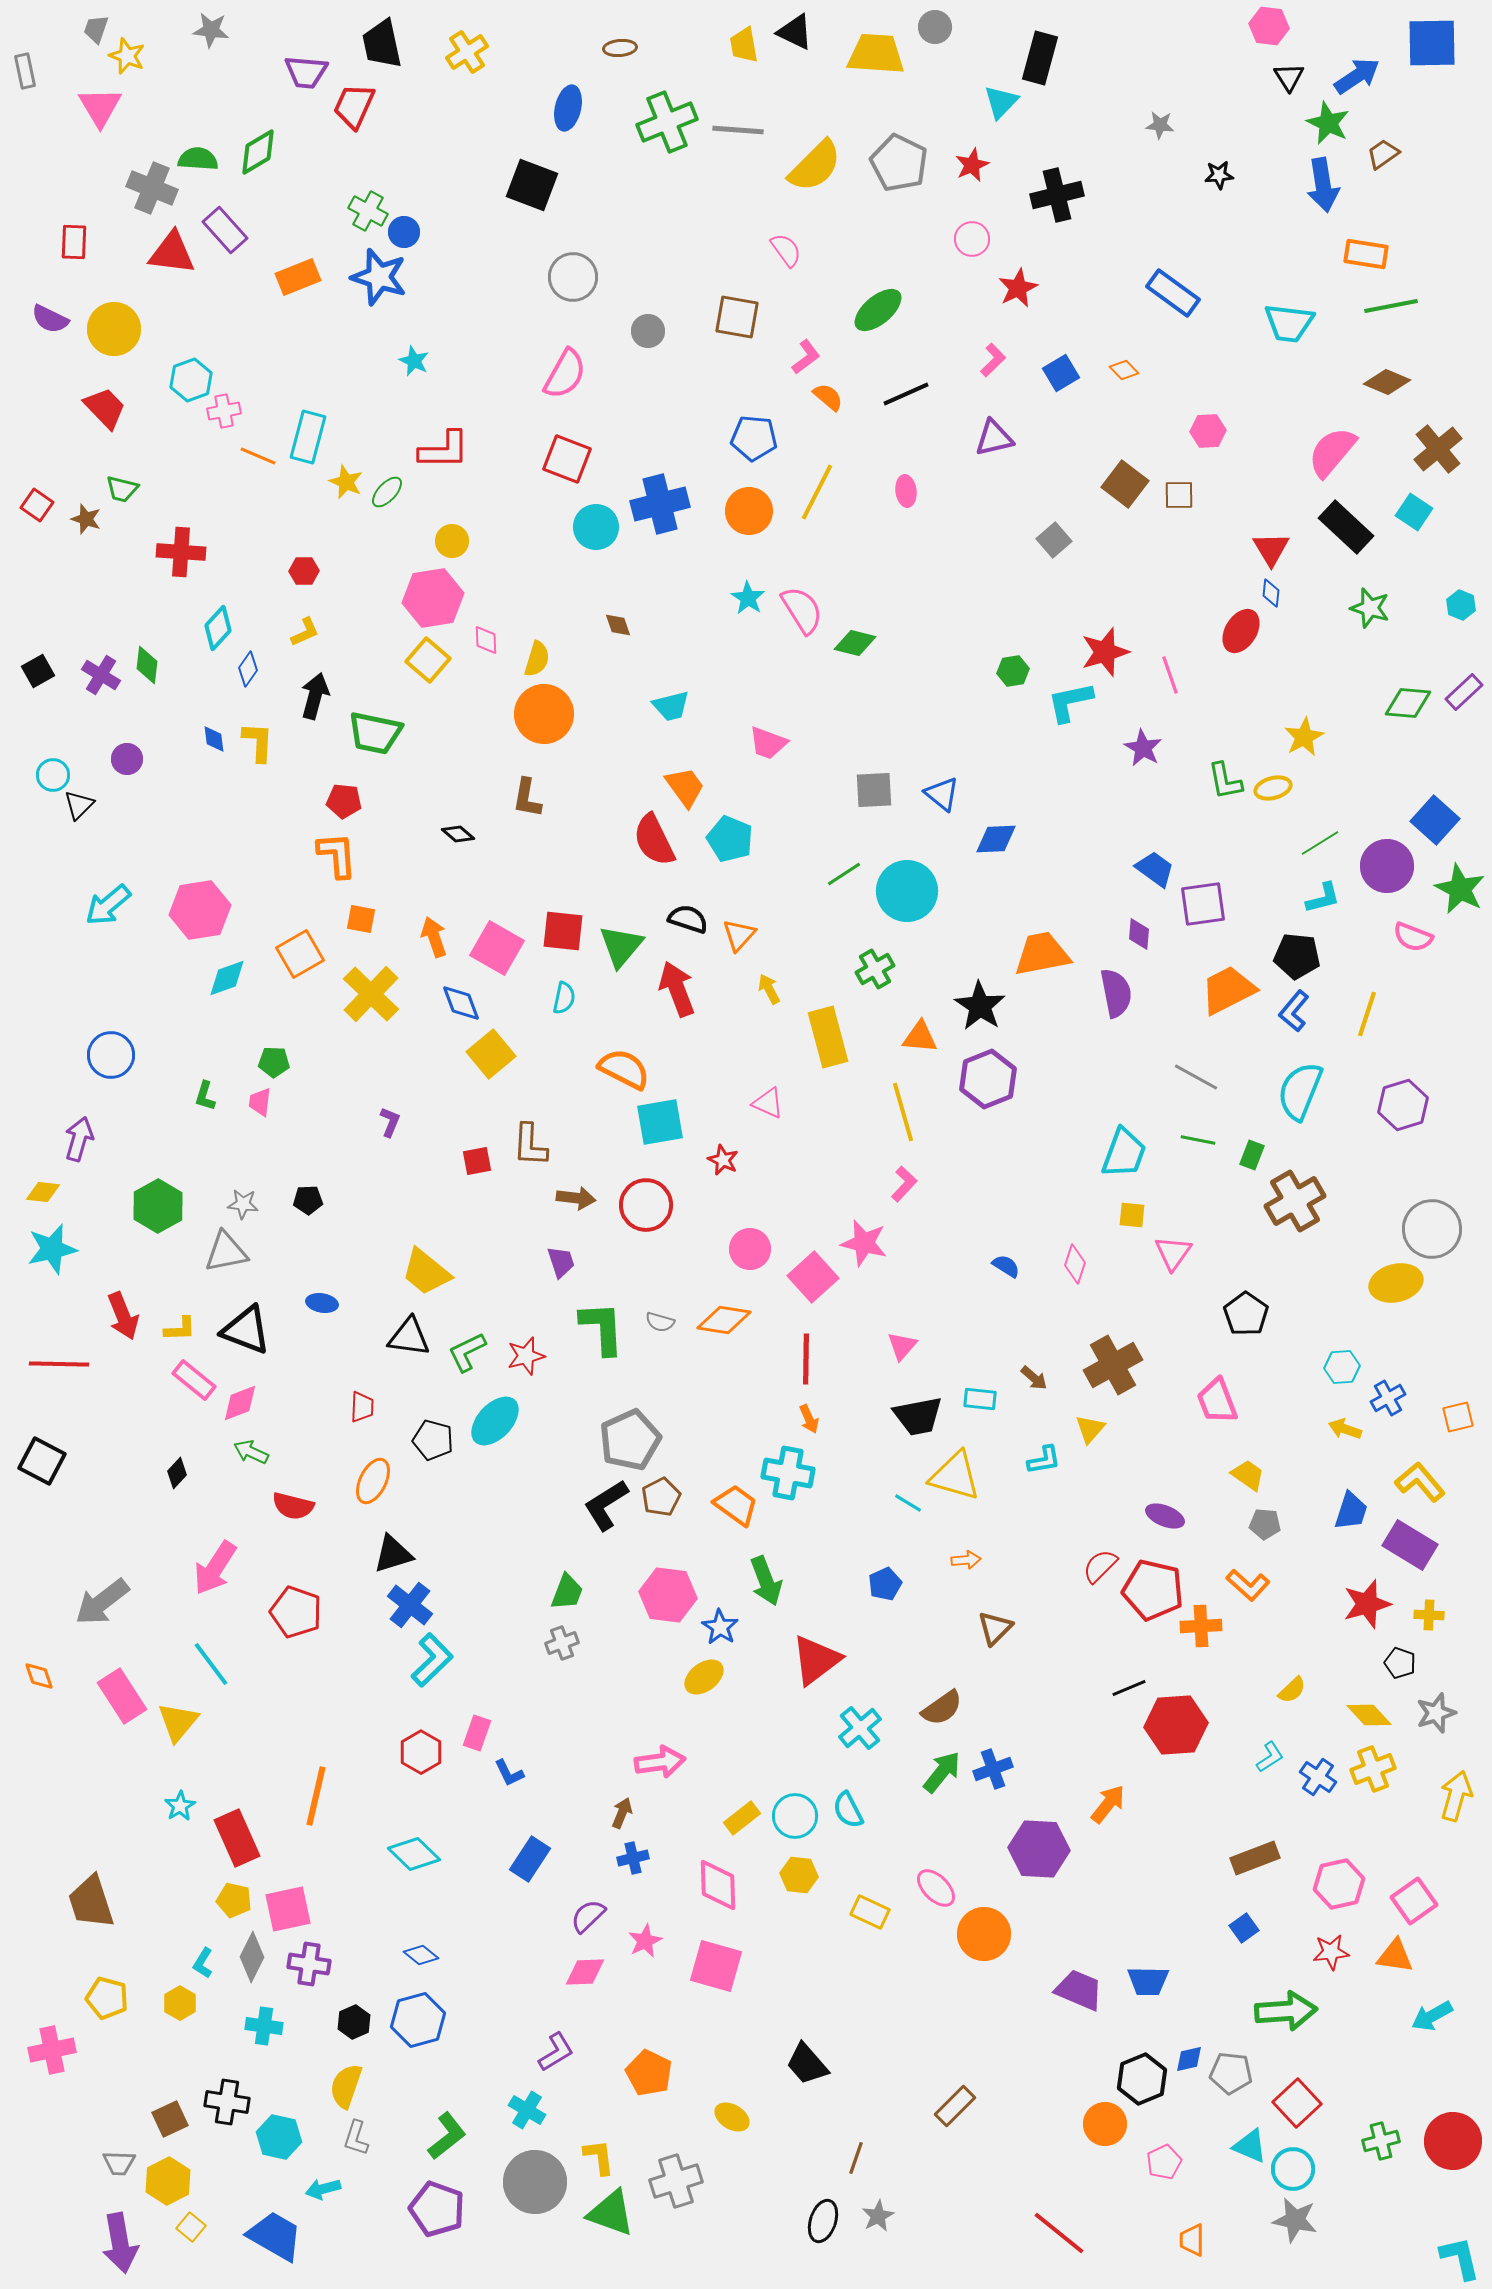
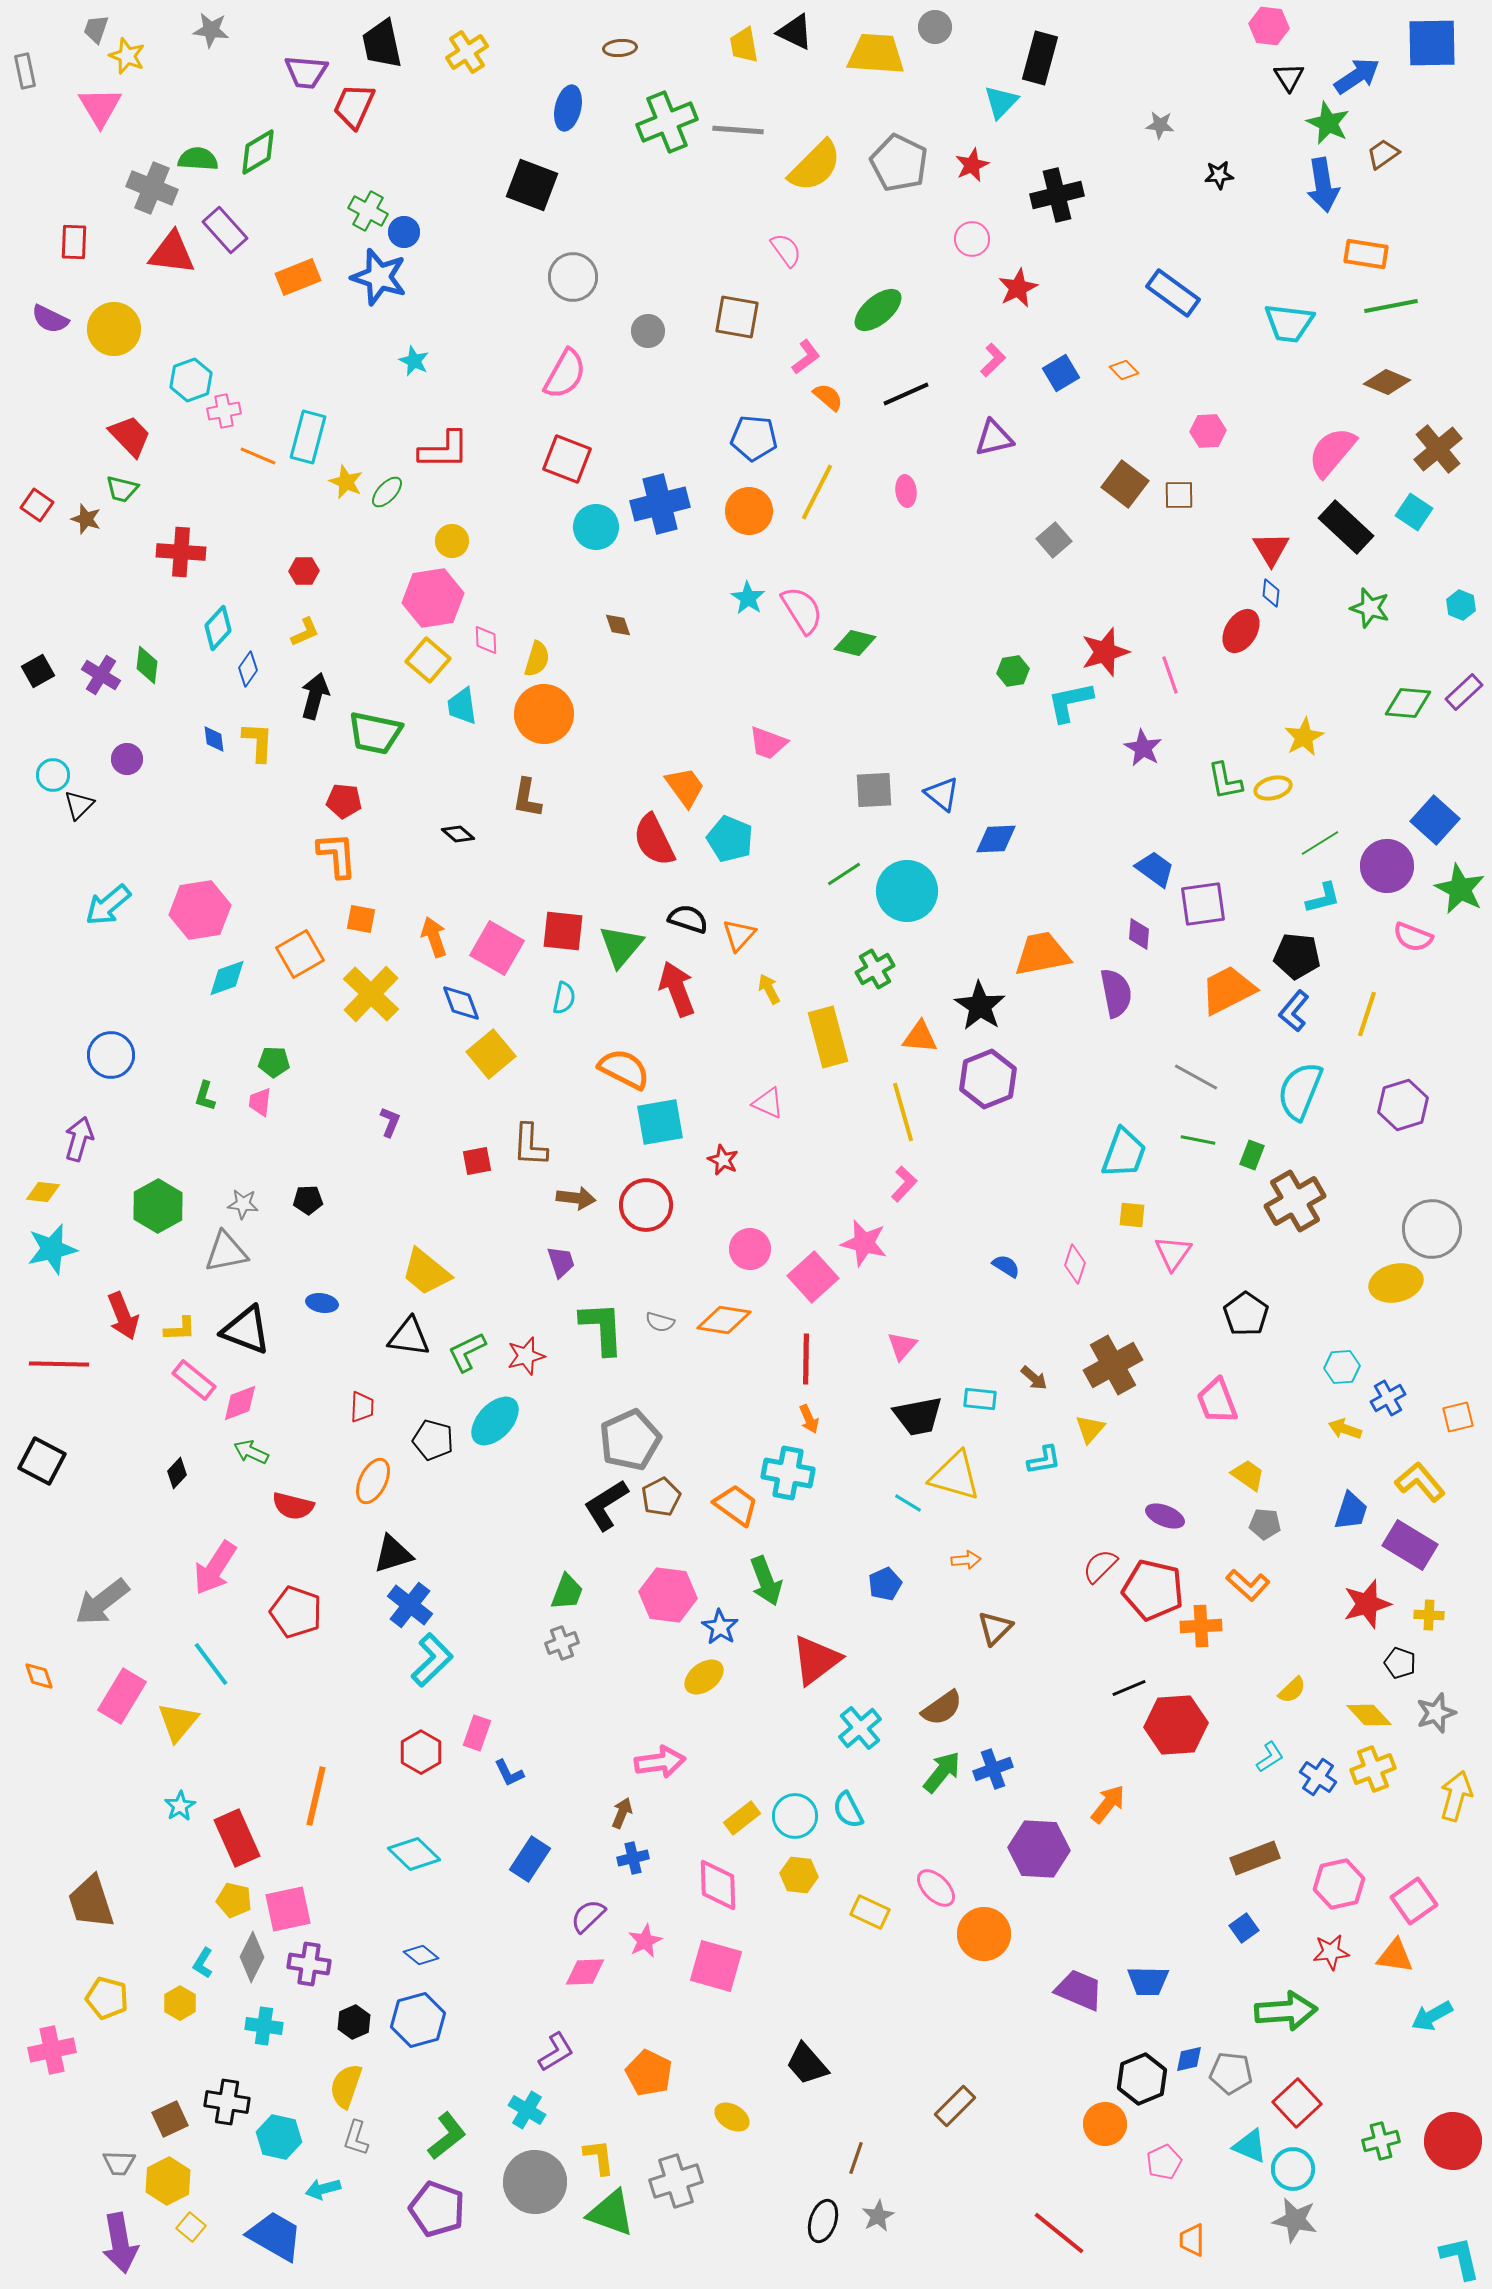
red trapezoid at (105, 408): moved 25 px right, 28 px down
cyan trapezoid at (671, 706): moved 209 px left; rotated 96 degrees clockwise
pink rectangle at (122, 1696): rotated 64 degrees clockwise
